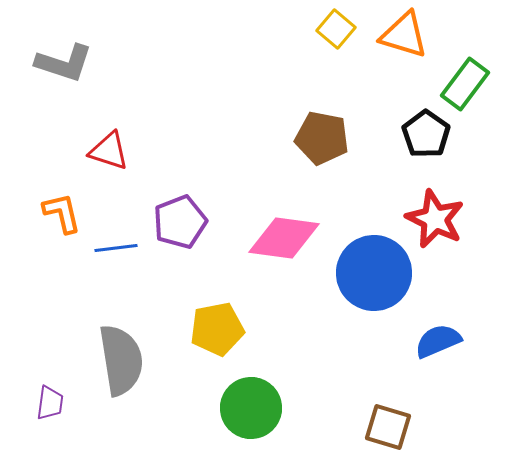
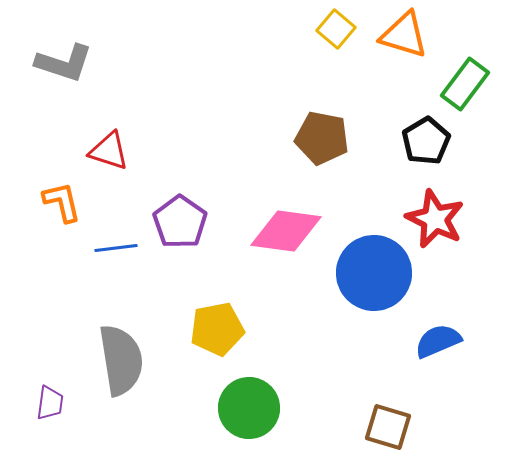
black pentagon: moved 7 px down; rotated 6 degrees clockwise
orange L-shape: moved 11 px up
purple pentagon: rotated 16 degrees counterclockwise
pink diamond: moved 2 px right, 7 px up
green circle: moved 2 px left
